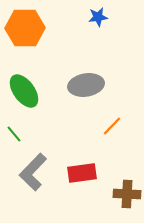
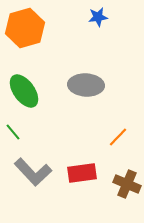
orange hexagon: rotated 15 degrees counterclockwise
gray ellipse: rotated 12 degrees clockwise
orange line: moved 6 px right, 11 px down
green line: moved 1 px left, 2 px up
gray L-shape: rotated 87 degrees counterclockwise
brown cross: moved 10 px up; rotated 20 degrees clockwise
